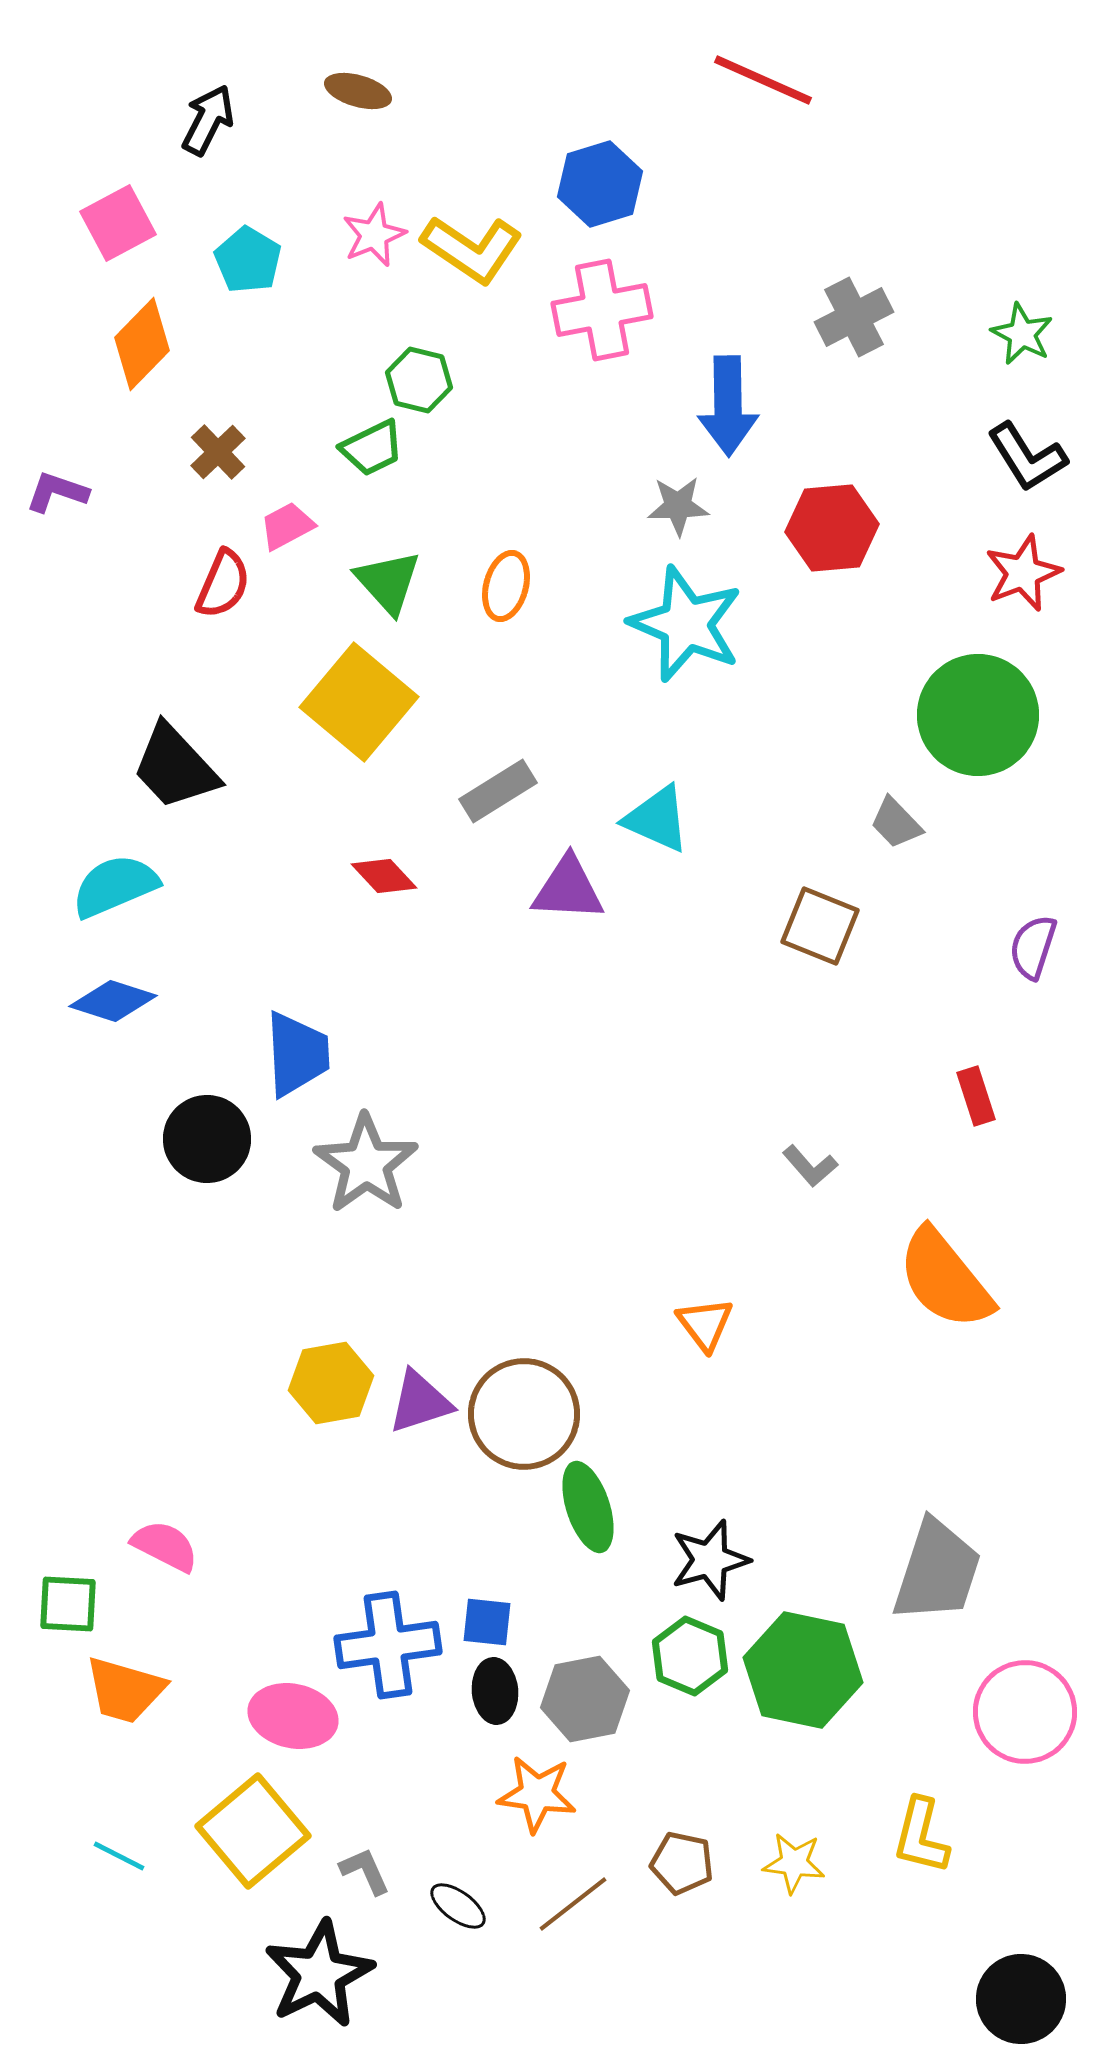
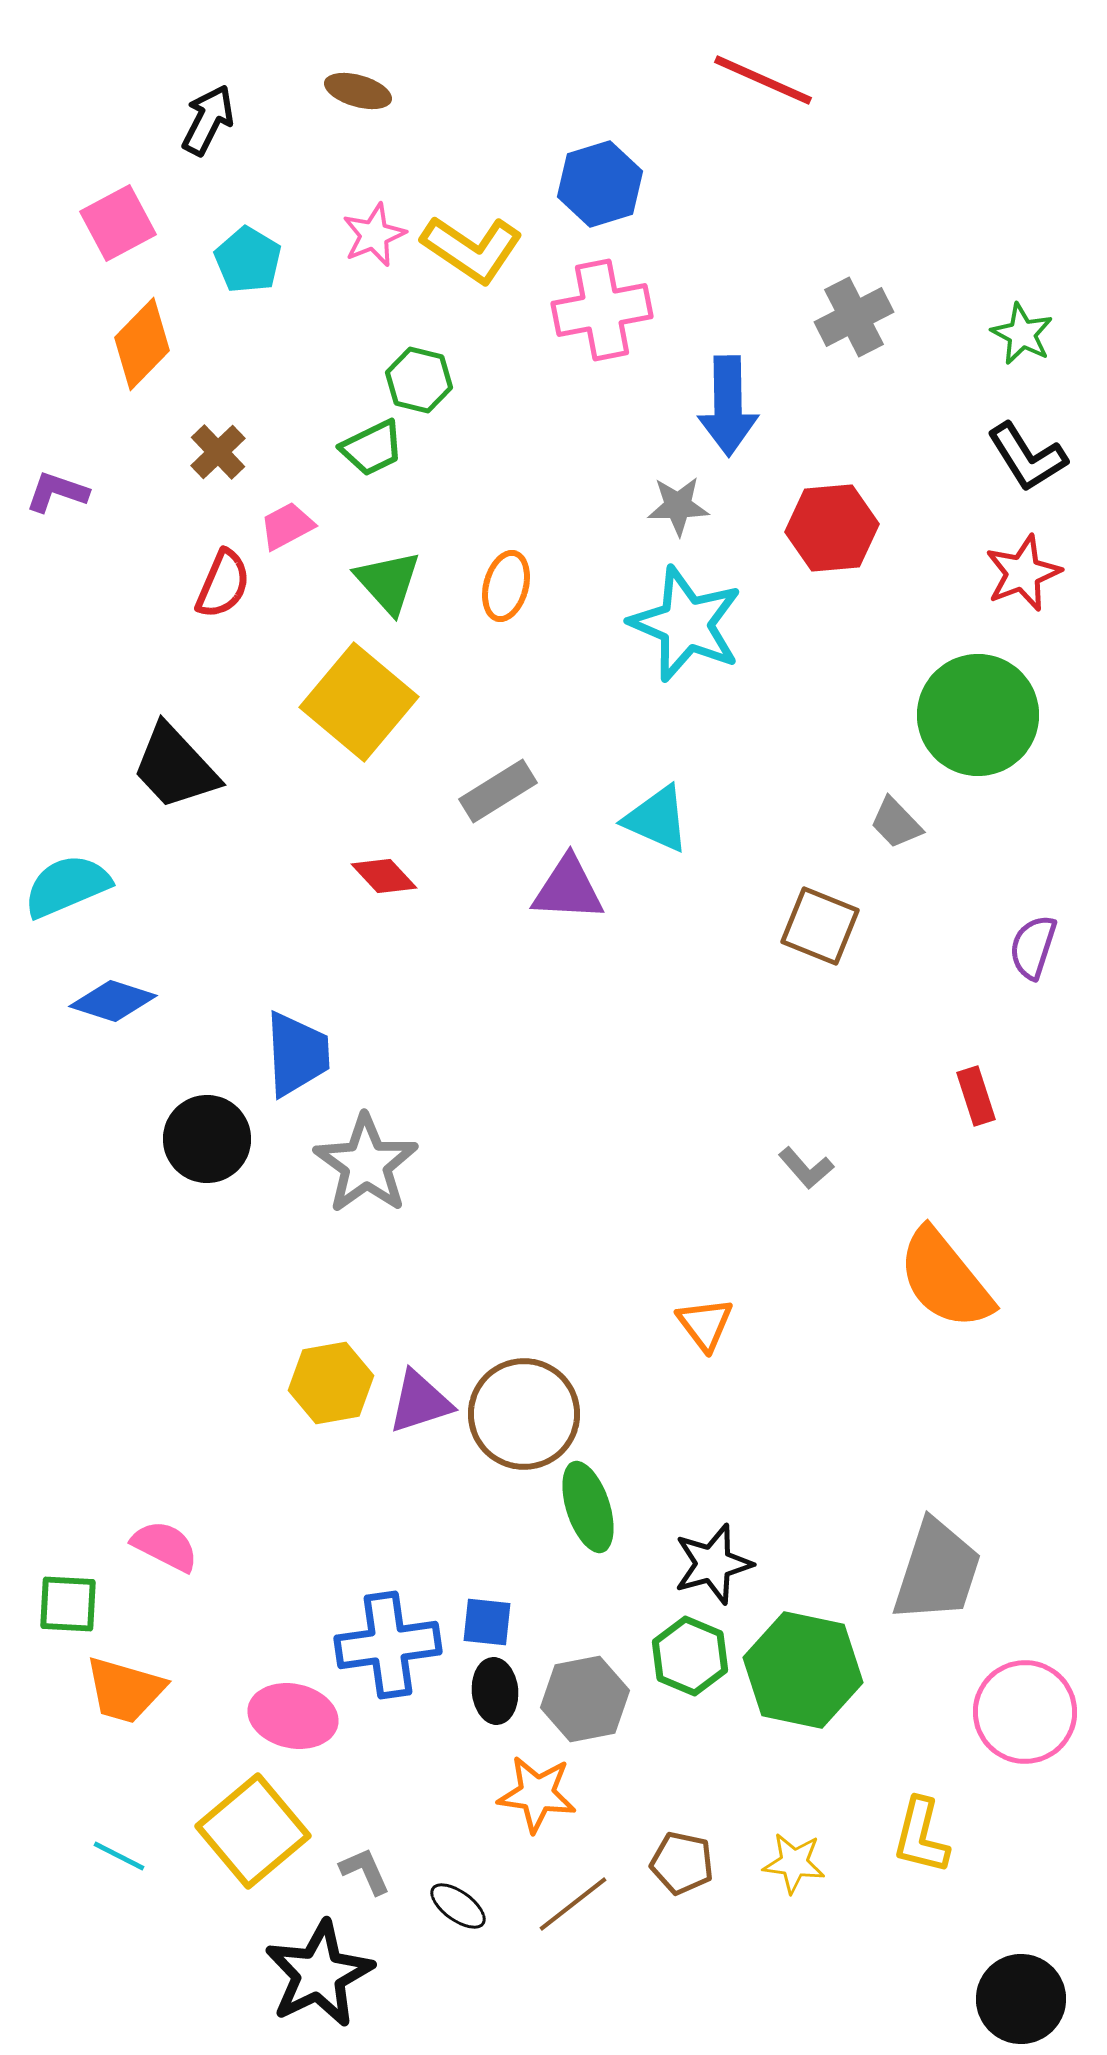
cyan semicircle at (115, 886): moved 48 px left
gray L-shape at (810, 1166): moved 4 px left, 2 px down
black star at (710, 1560): moved 3 px right, 4 px down
